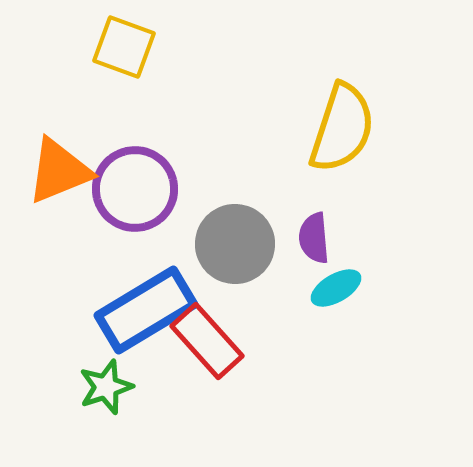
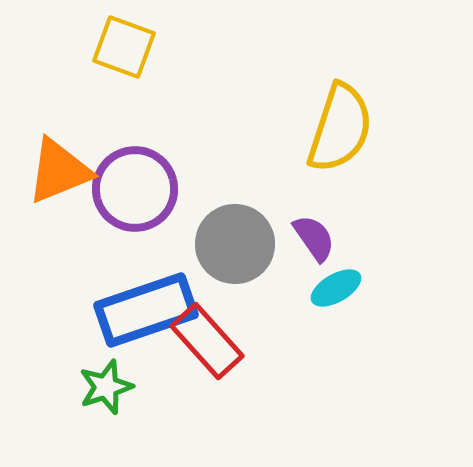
yellow semicircle: moved 2 px left
purple semicircle: rotated 150 degrees clockwise
blue rectangle: rotated 12 degrees clockwise
